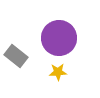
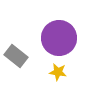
yellow star: rotated 12 degrees clockwise
